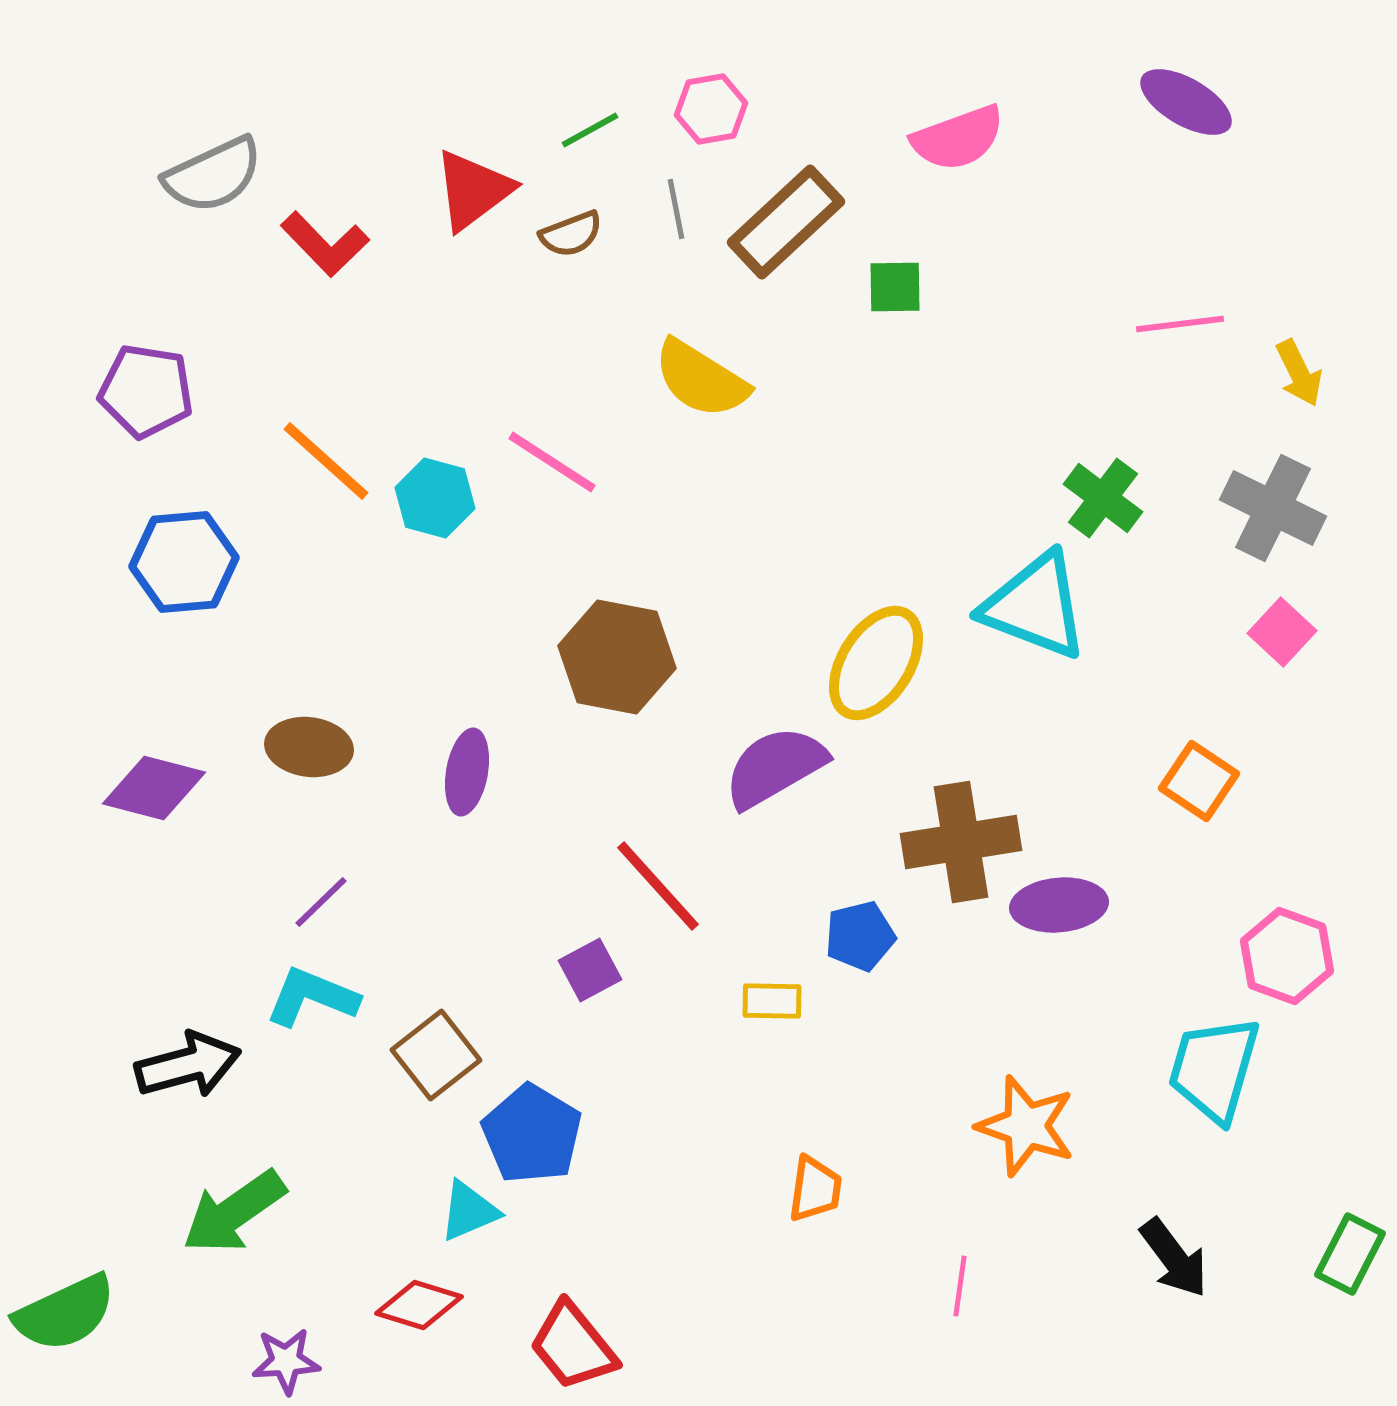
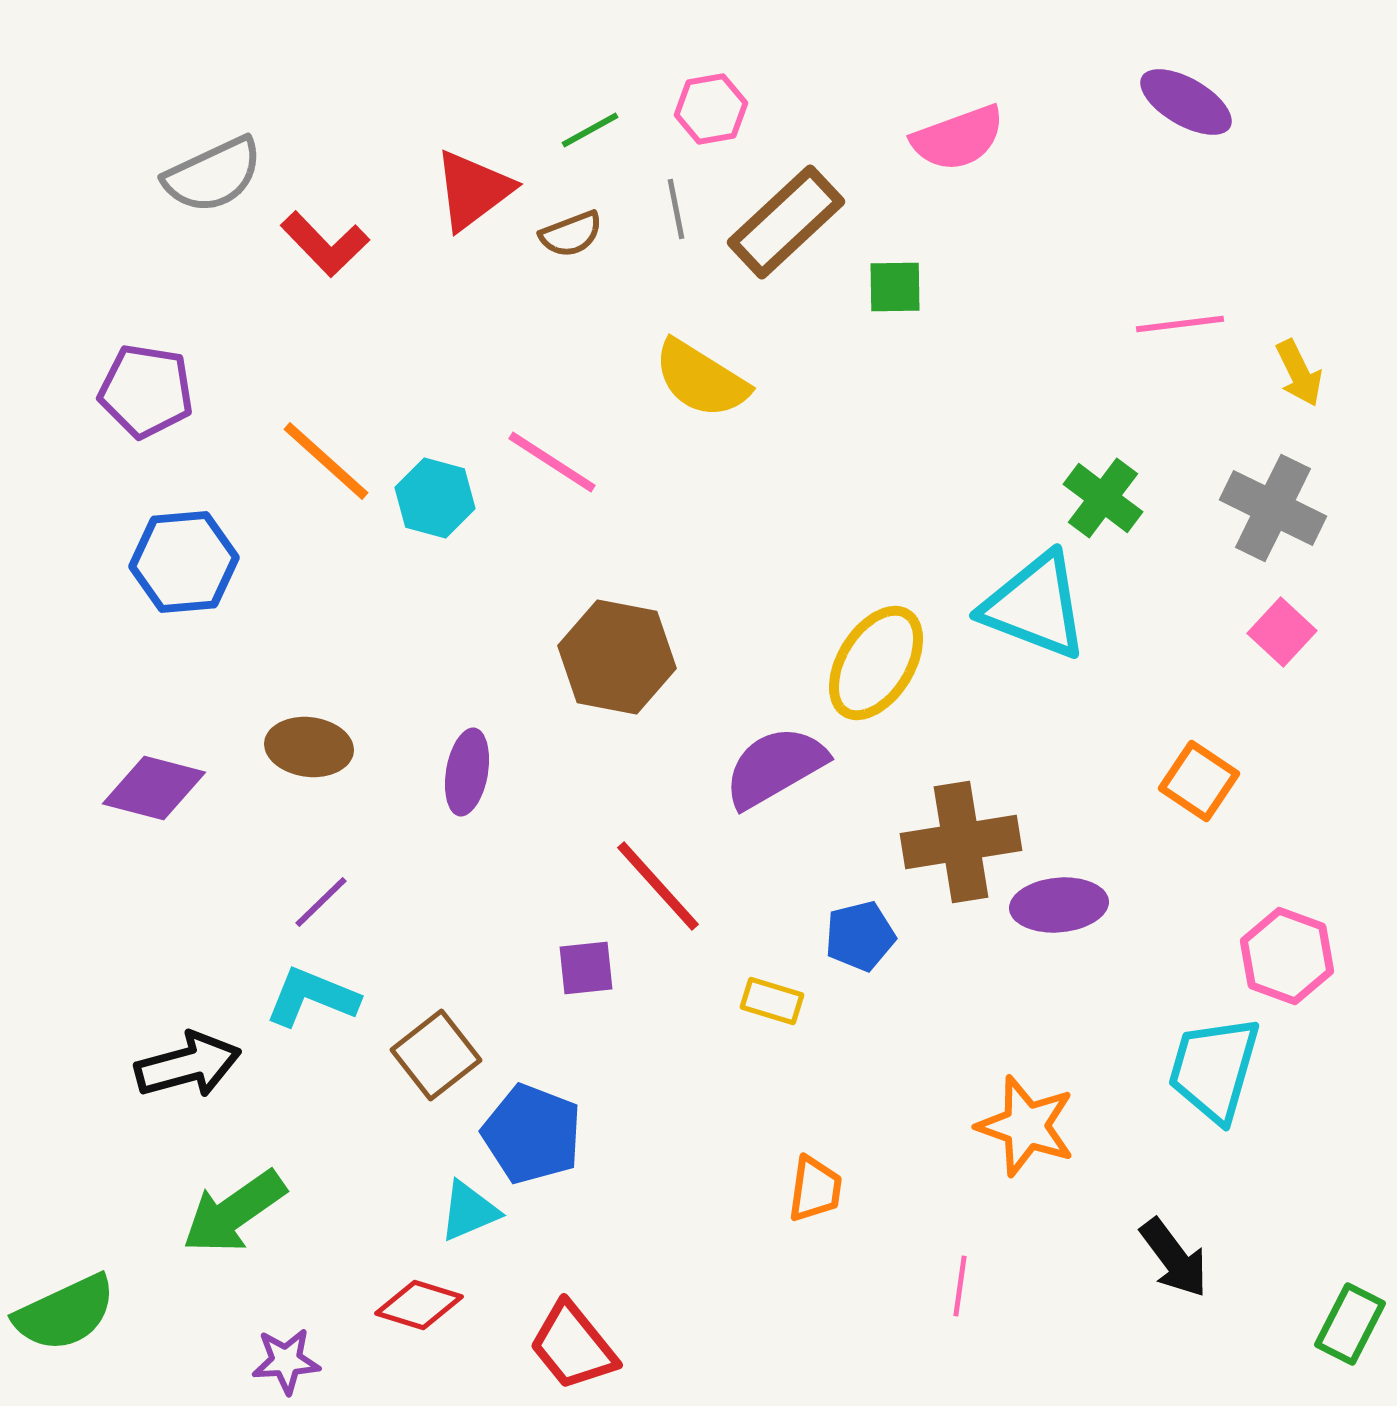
purple square at (590, 970): moved 4 px left, 2 px up; rotated 22 degrees clockwise
yellow rectangle at (772, 1001): rotated 16 degrees clockwise
blue pentagon at (532, 1134): rotated 10 degrees counterclockwise
green rectangle at (1350, 1254): moved 70 px down
